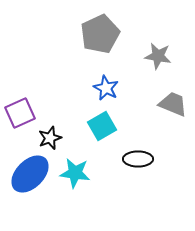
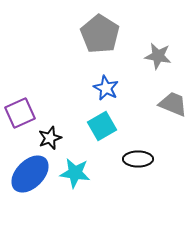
gray pentagon: rotated 15 degrees counterclockwise
